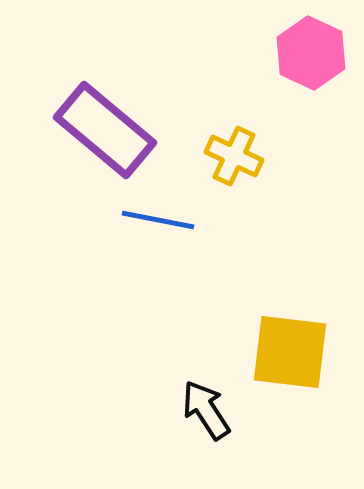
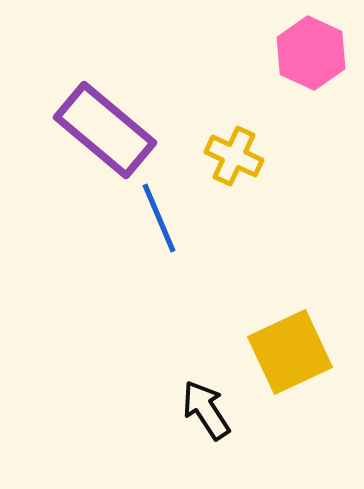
blue line: moved 1 px right, 2 px up; rotated 56 degrees clockwise
yellow square: rotated 32 degrees counterclockwise
